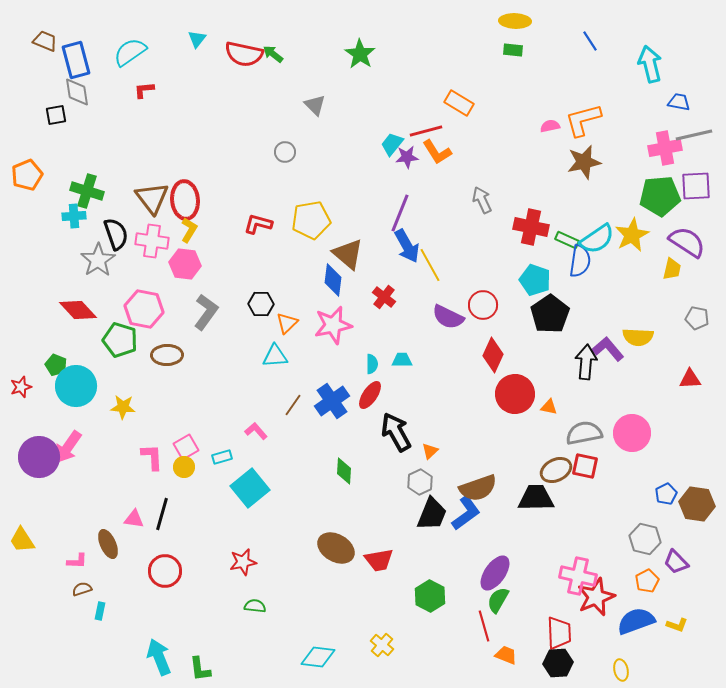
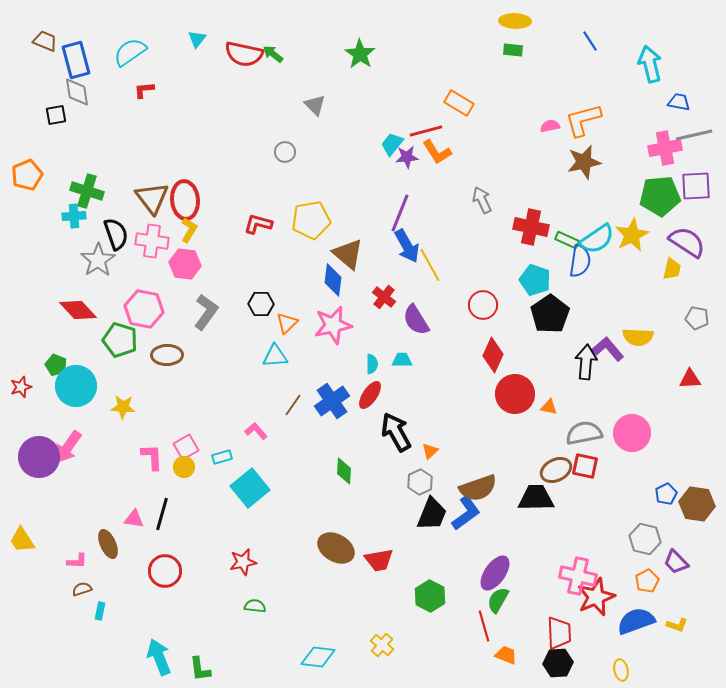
purple semicircle at (448, 317): moved 32 px left, 3 px down; rotated 32 degrees clockwise
